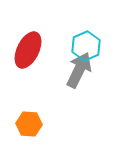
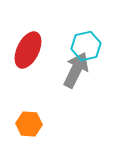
cyan hexagon: rotated 12 degrees clockwise
gray arrow: moved 3 px left
